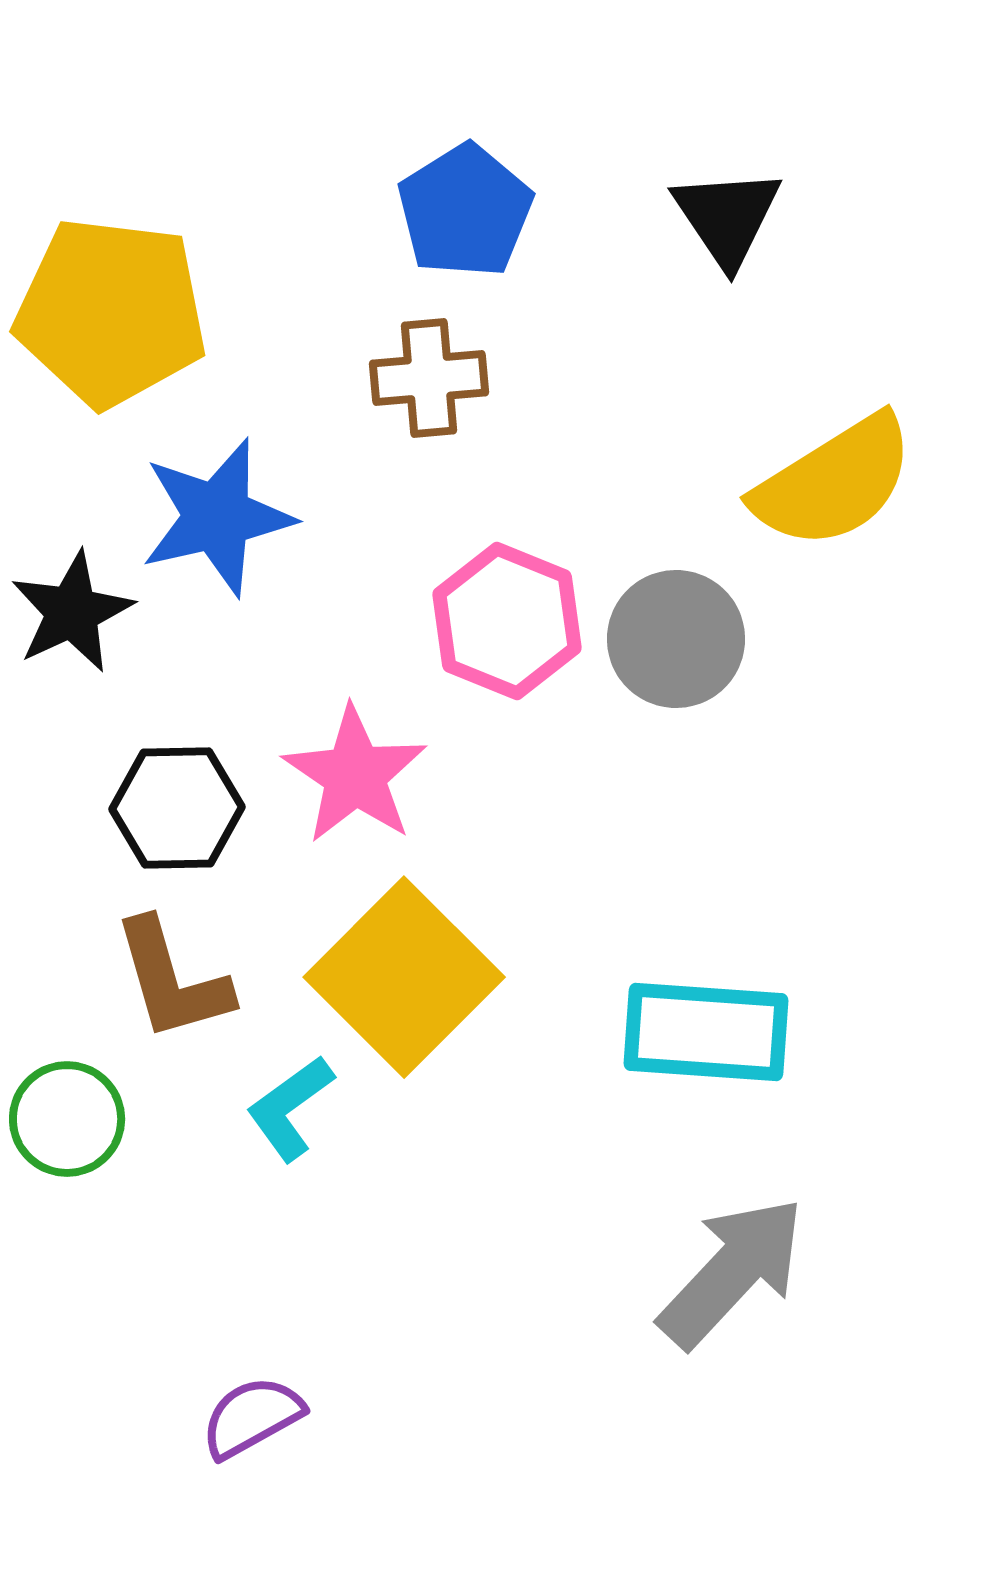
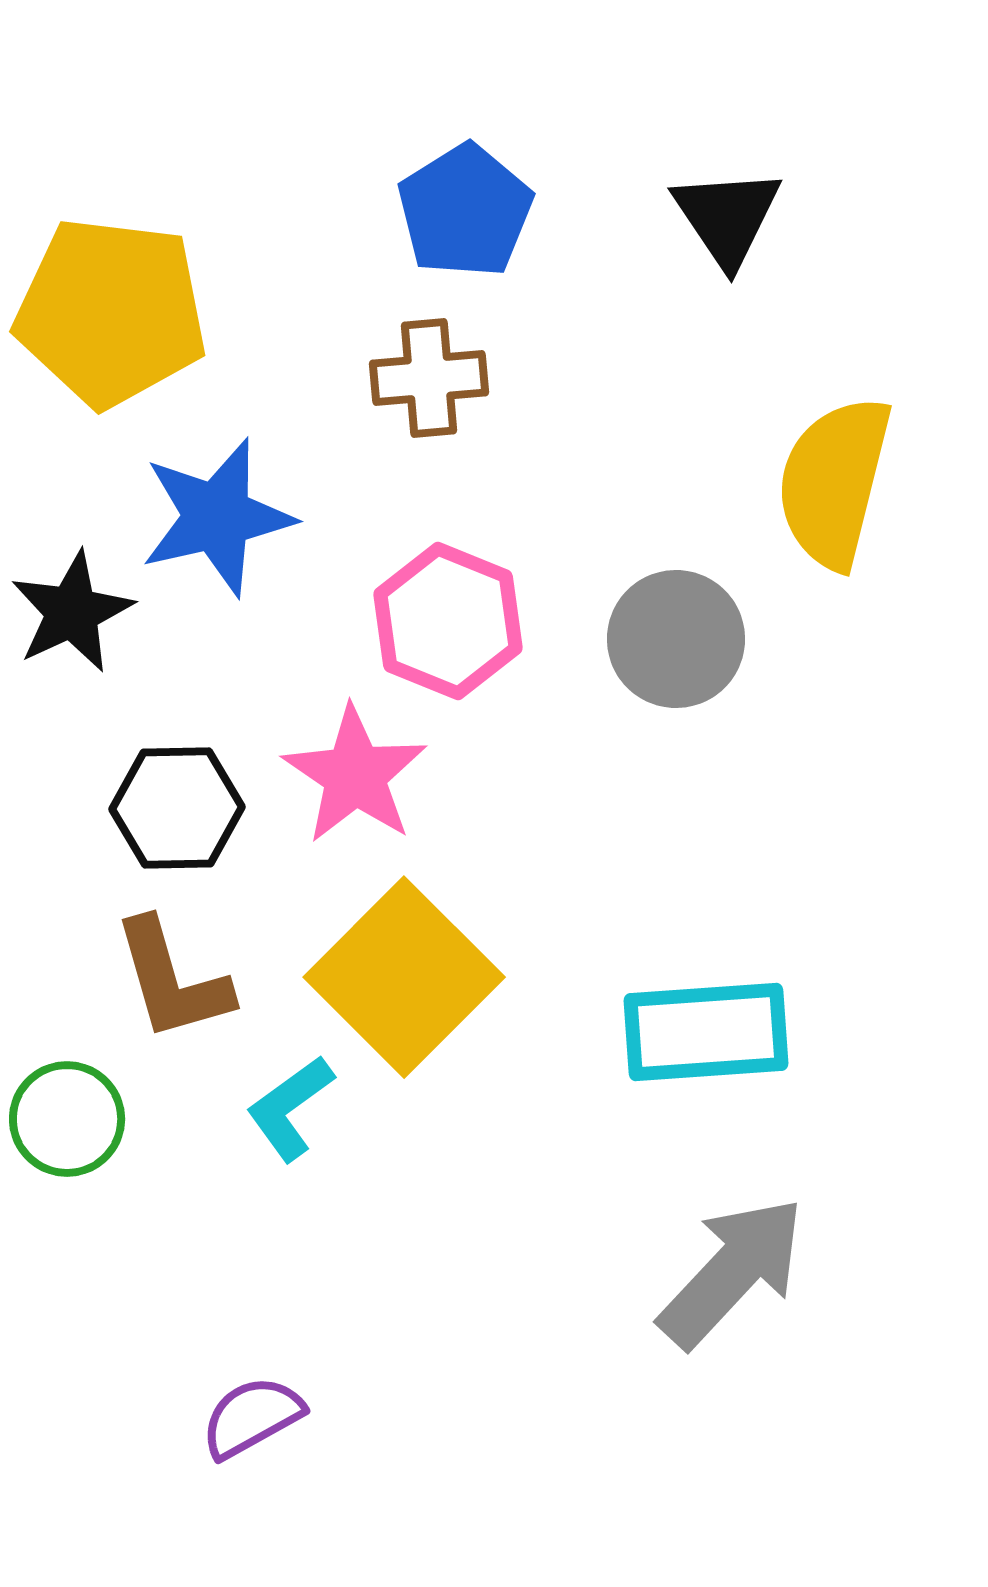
yellow semicircle: rotated 136 degrees clockwise
pink hexagon: moved 59 px left
cyan rectangle: rotated 8 degrees counterclockwise
